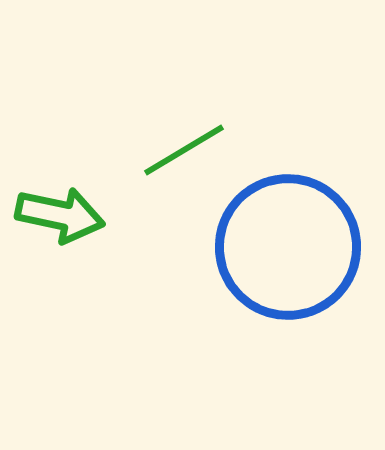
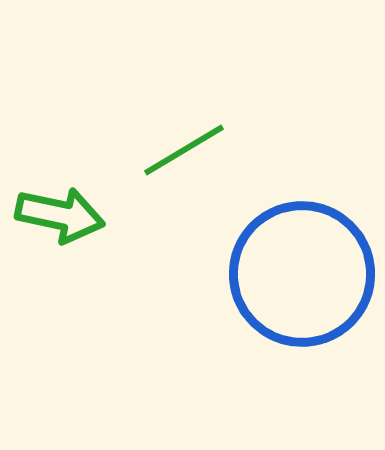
blue circle: moved 14 px right, 27 px down
